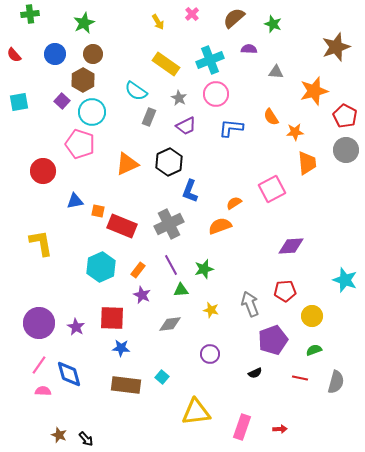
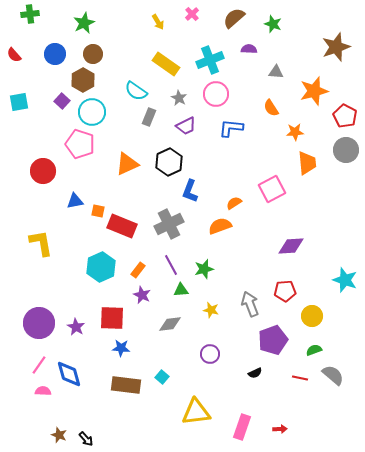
orange semicircle at (271, 117): moved 9 px up
gray semicircle at (336, 382): moved 3 px left, 7 px up; rotated 65 degrees counterclockwise
